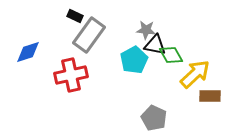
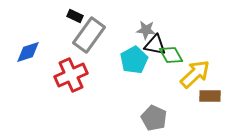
red cross: rotated 12 degrees counterclockwise
